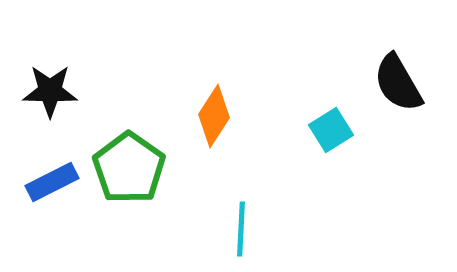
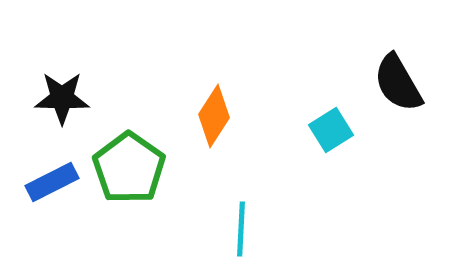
black star: moved 12 px right, 7 px down
